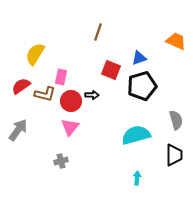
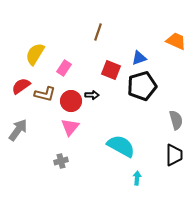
pink rectangle: moved 3 px right, 9 px up; rotated 21 degrees clockwise
cyan semicircle: moved 15 px left, 11 px down; rotated 44 degrees clockwise
